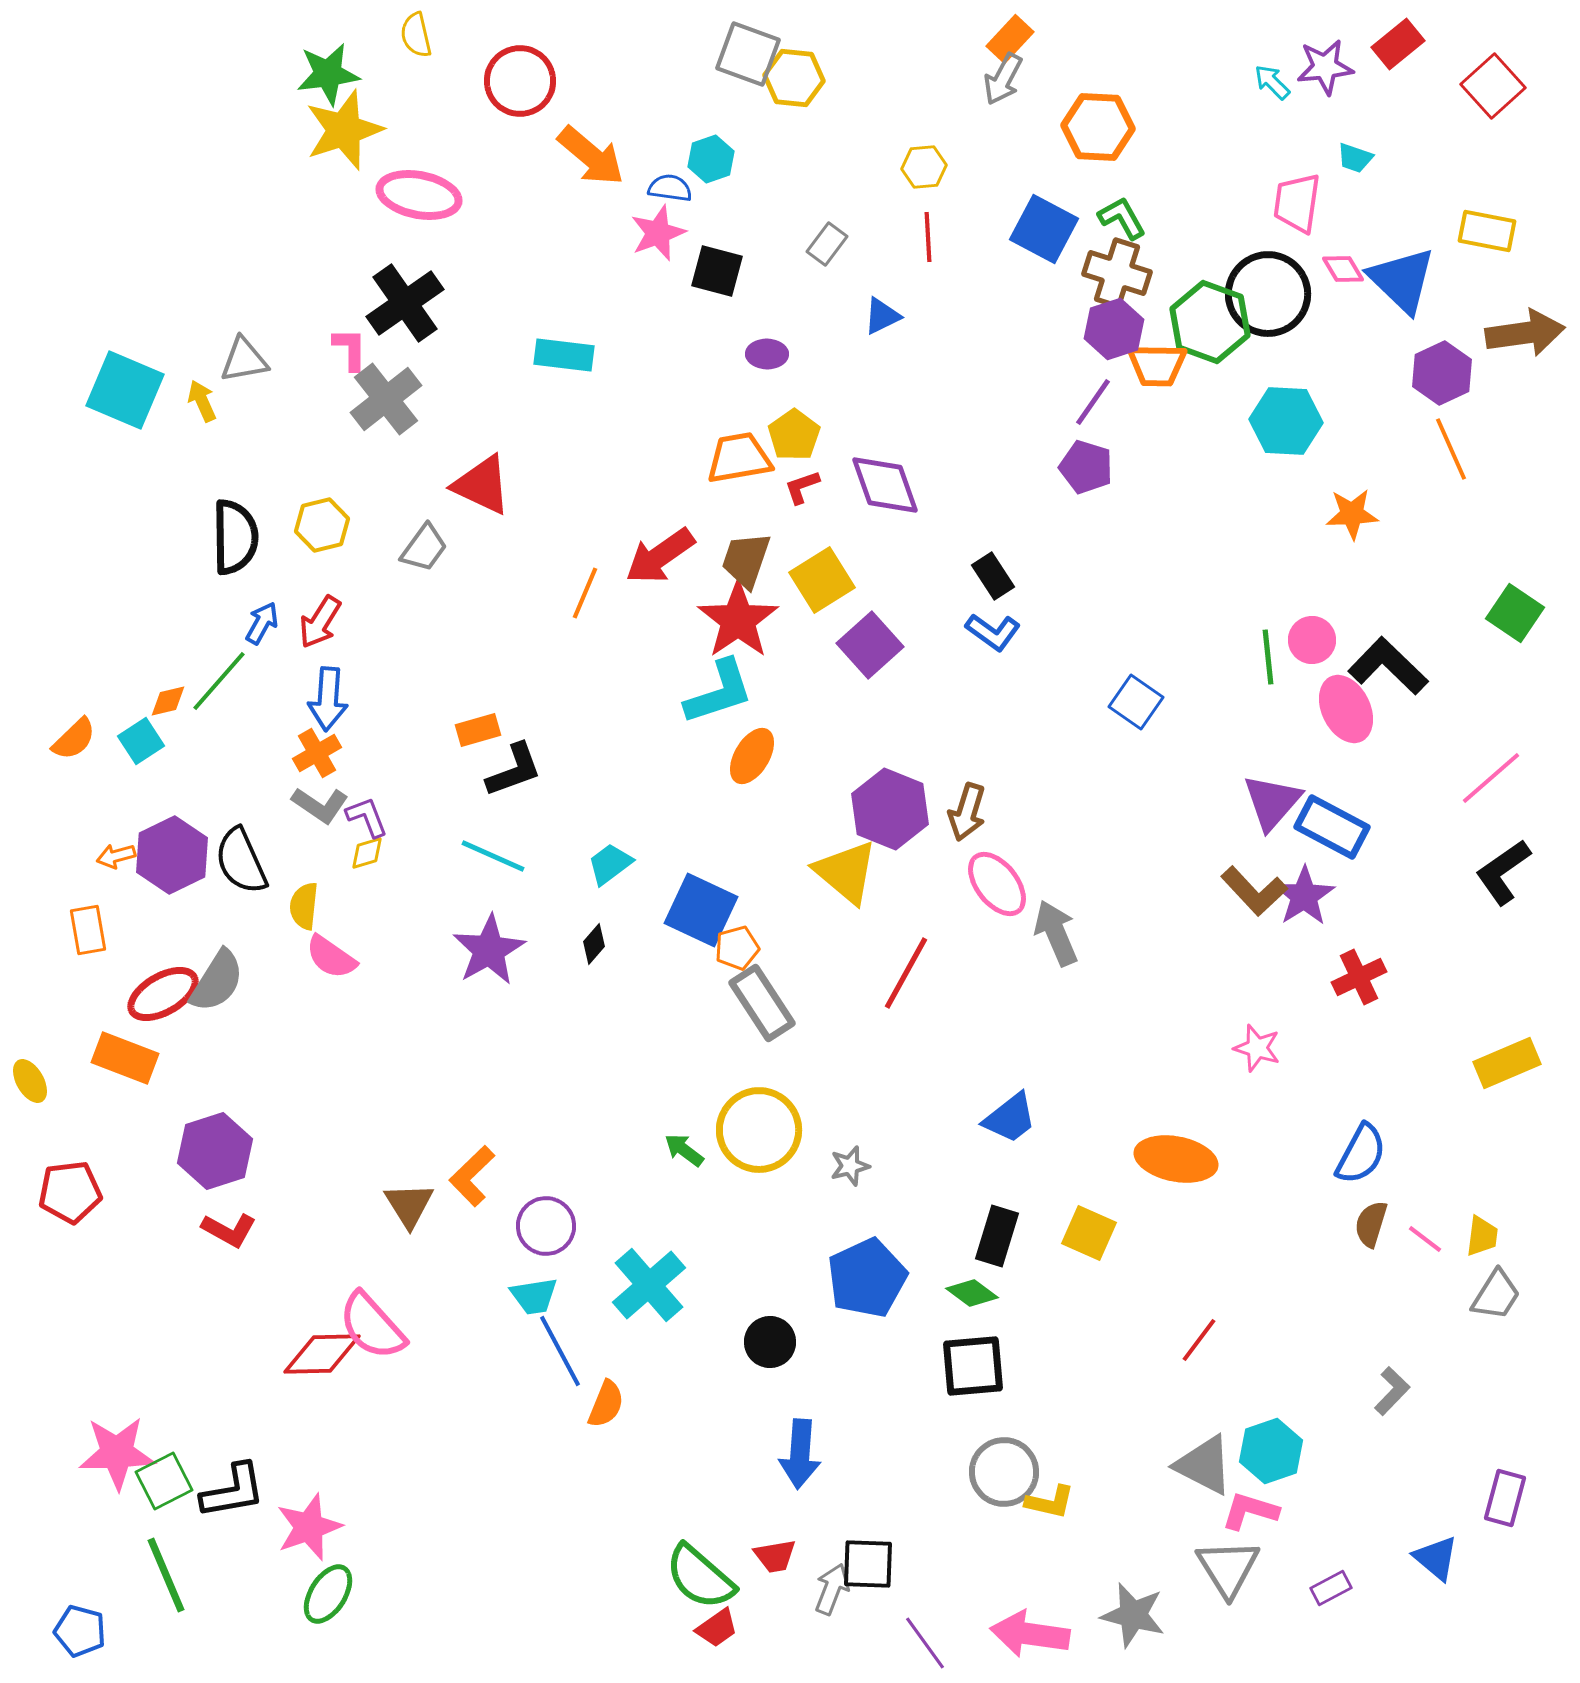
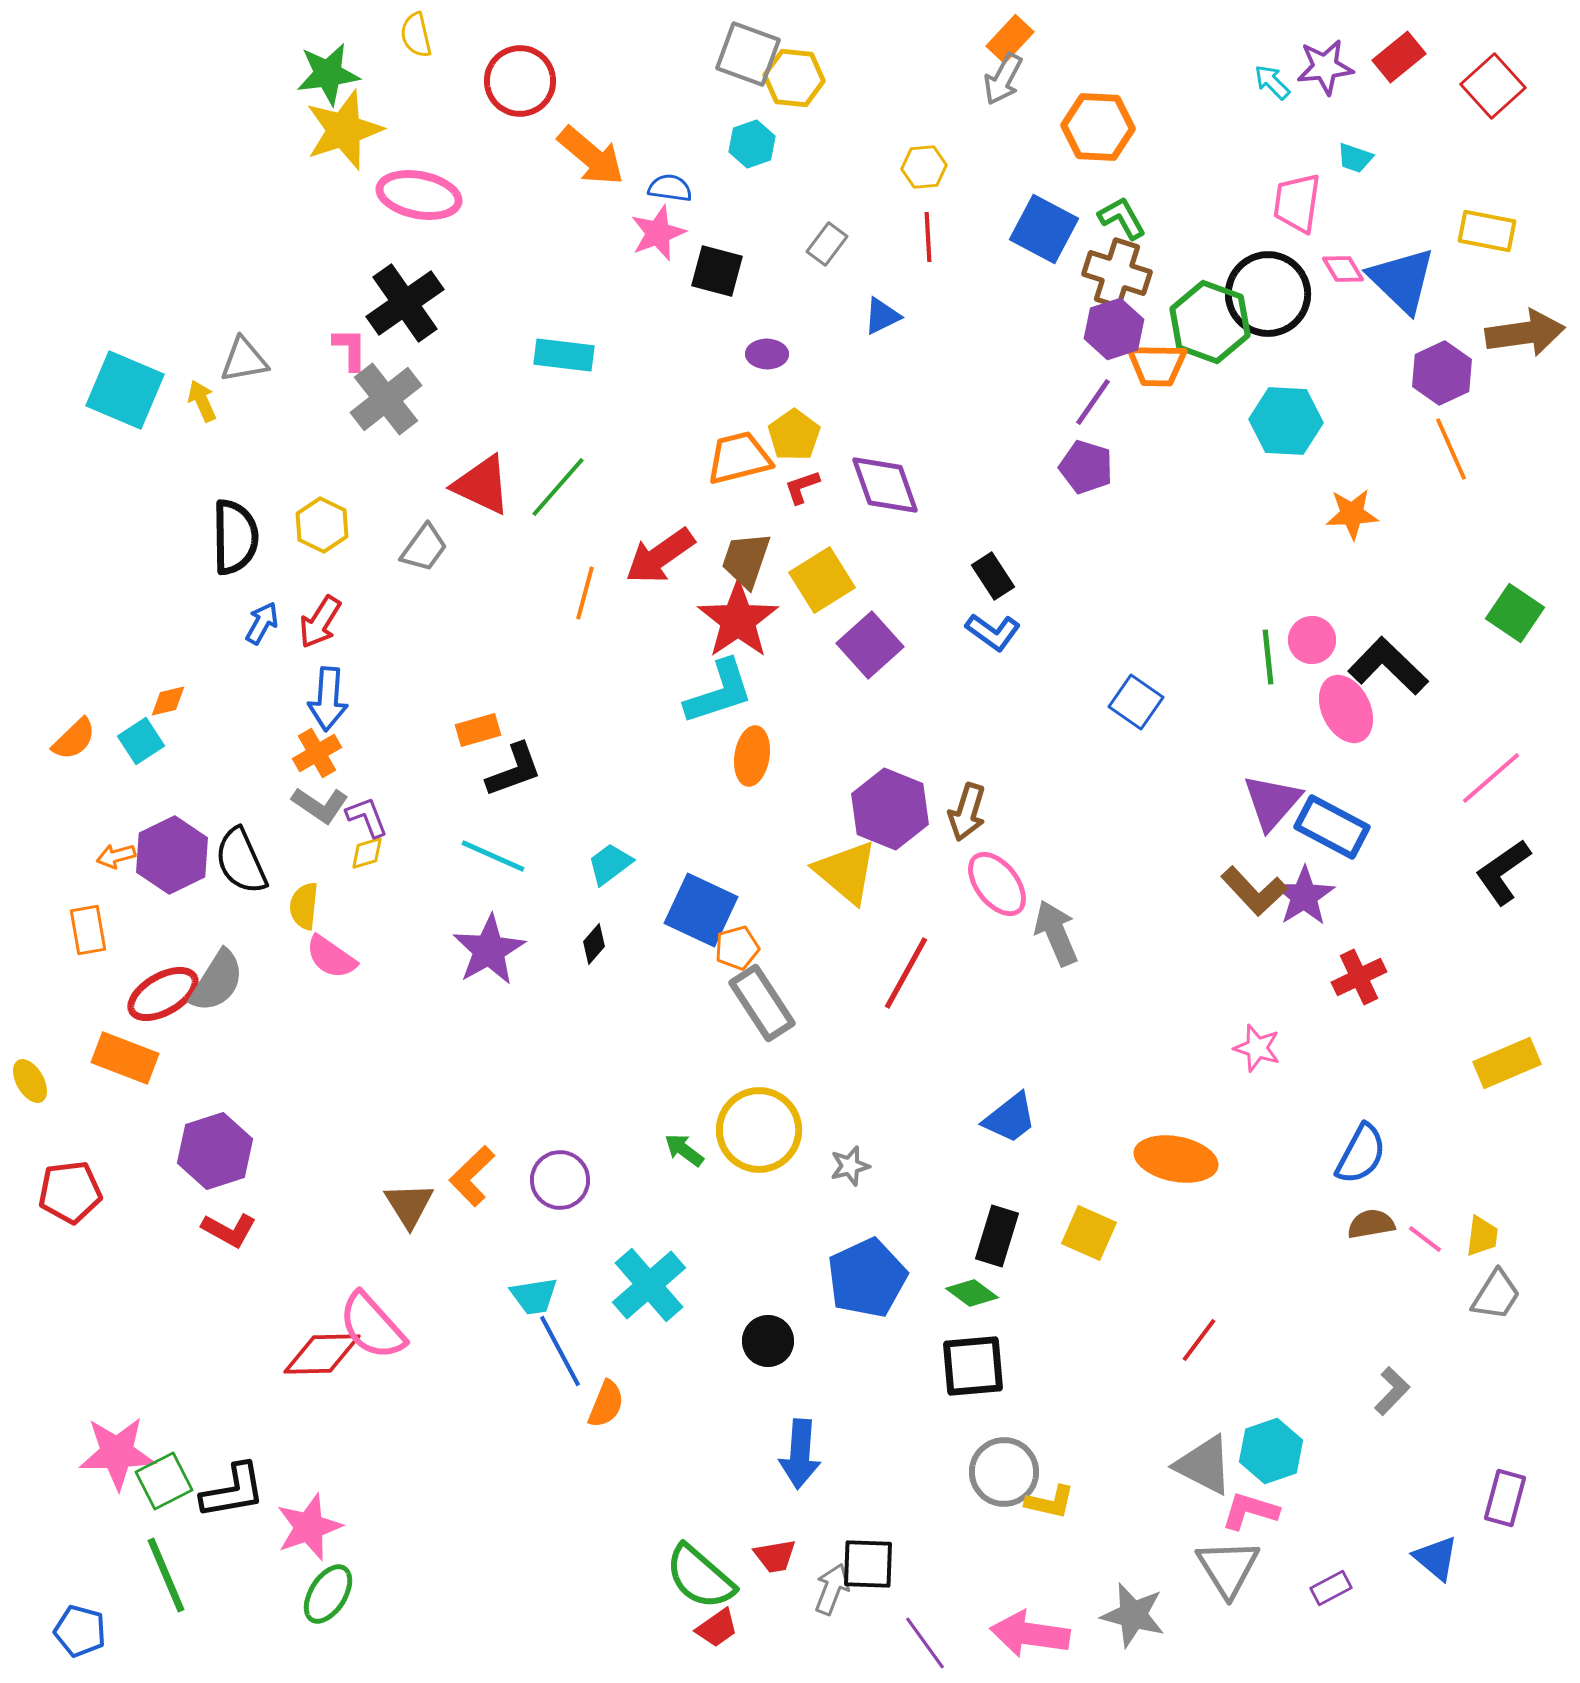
red rectangle at (1398, 44): moved 1 px right, 13 px down
cyan hexagon at (711, 159): moved 41 px right, 15 px up
orange trapezoid at (739, 458): rotated 4 degrees counterclockwise
yellow hexagon at (322, 525): rotated 20 degrees counterclockwise
orange line at (585, 593): rotated 8 degrees counterclockwise
green line at (219, 681): moved 339 px right, 194 px up
orange ellipse at (752, 756): rotated 22 degrees counterclockwise
brown semicircle at (1371, 1224): rotated 63 degrees clockwise
purple circle at (546, 1226): moved 14 px right, 46 px up
black circle at (770, 1342): moved 2 px left, 1 px up
